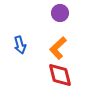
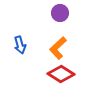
red diamond: moved 1 px right, 1 px up; rotated 44 degrees counterclockwise
